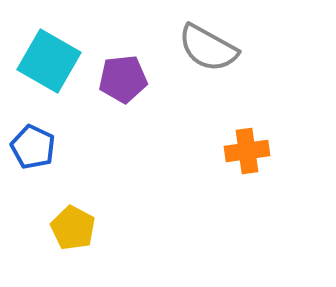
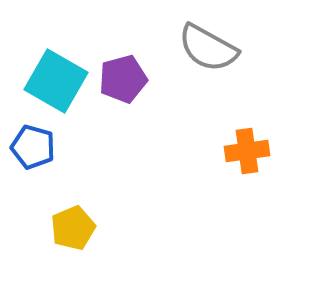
cyan square: moved 7 px right, 20 px down
purple pentagon: rotated 9 degrees counterclockwise
blue pentagon: rotated 9 degrees counterclockwise
yellow pentagon: rotated 21 degrees clockwise
